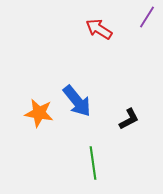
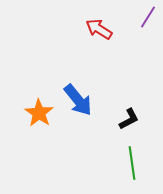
purple line: moved 1 px right
blue arrow: moved 1 px right, 1 px up
orange star: rotated 24 degrees clockwise
green line: moved 39 px right
